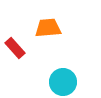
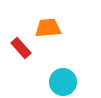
red rectangle: moved 6 px right
